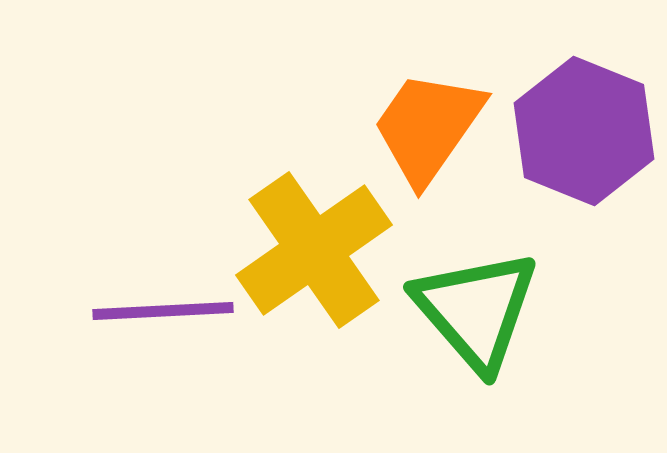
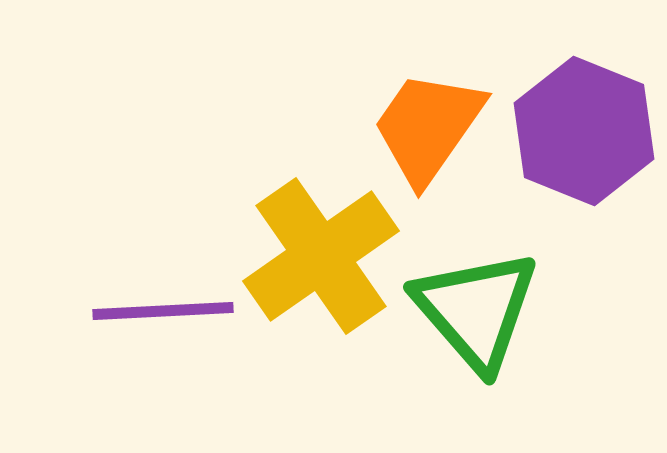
yellow cross: moved 7 px right, 6 px down
